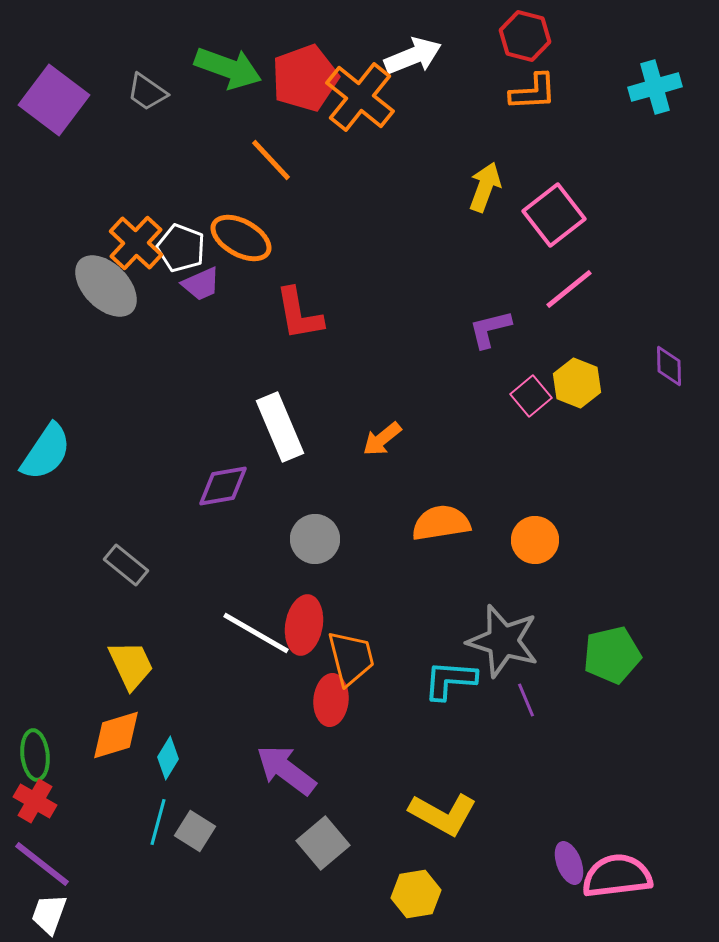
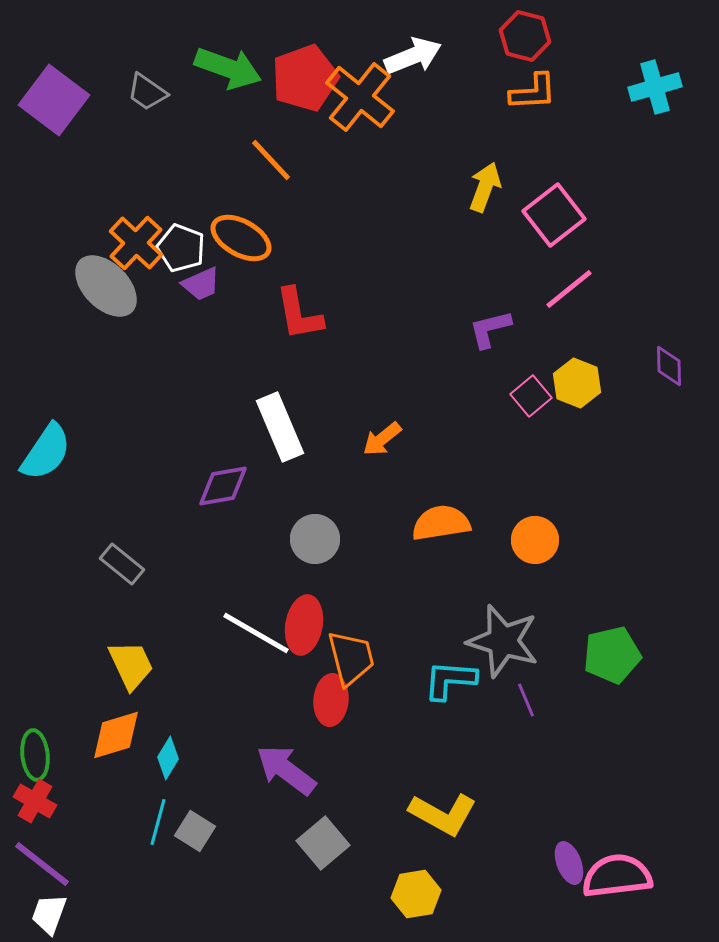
gray rectangle at (126, 565): moved 4 px left, 1 px up
